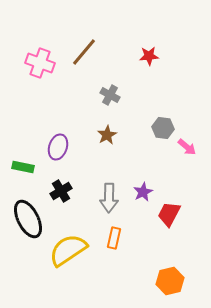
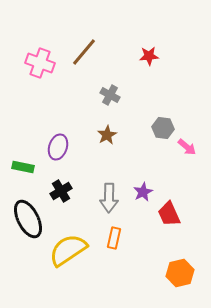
red trapezoid: rotated 52 degrees counterclockwise
orange hexagon: moved 10 px right, 8 px up
